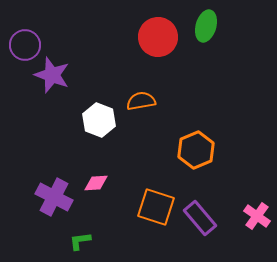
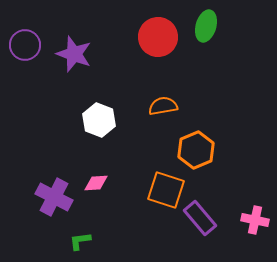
purple star: moved 22 px right, 21 px up
orange semicircle: moved 22 px right, 5 px down
orange square: moved 10 px right, 17 px up
pink cross: moved 2 px left, 4 px down; rotated 24 degrees counterclockwise
